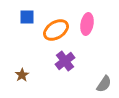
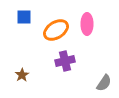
blue square: moved 3 px left
pink ellipse: rotated 10 degrees counterclockwise
purple cross: rotated 24 degrees clockwise
gray semicircle: moved 1 px up
